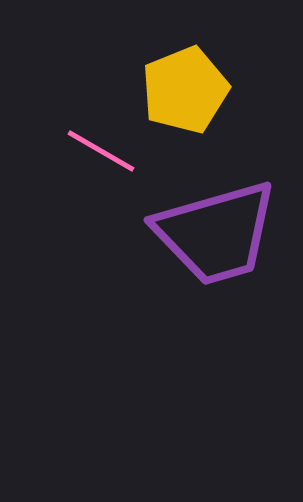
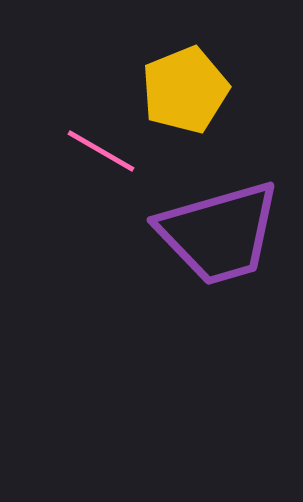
purple trapezoid: moved 3 px right
